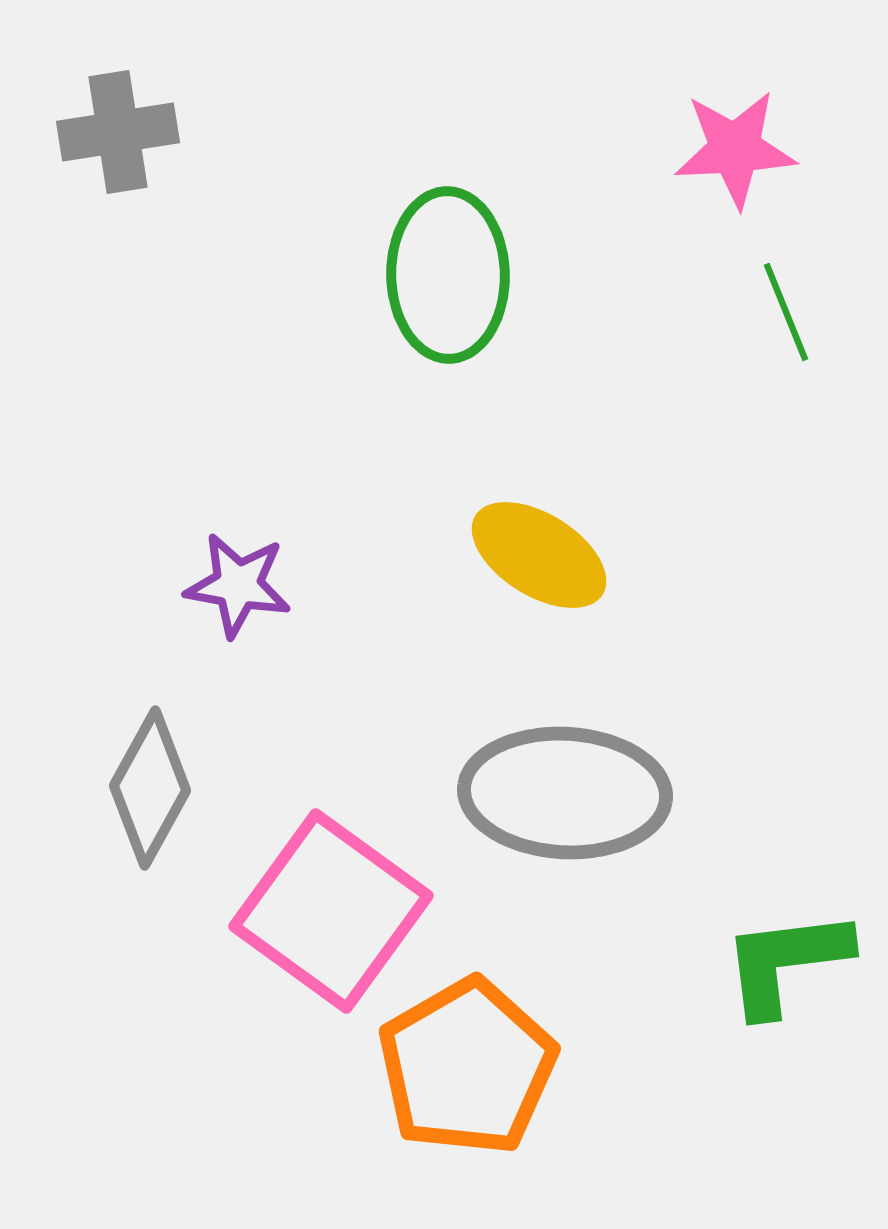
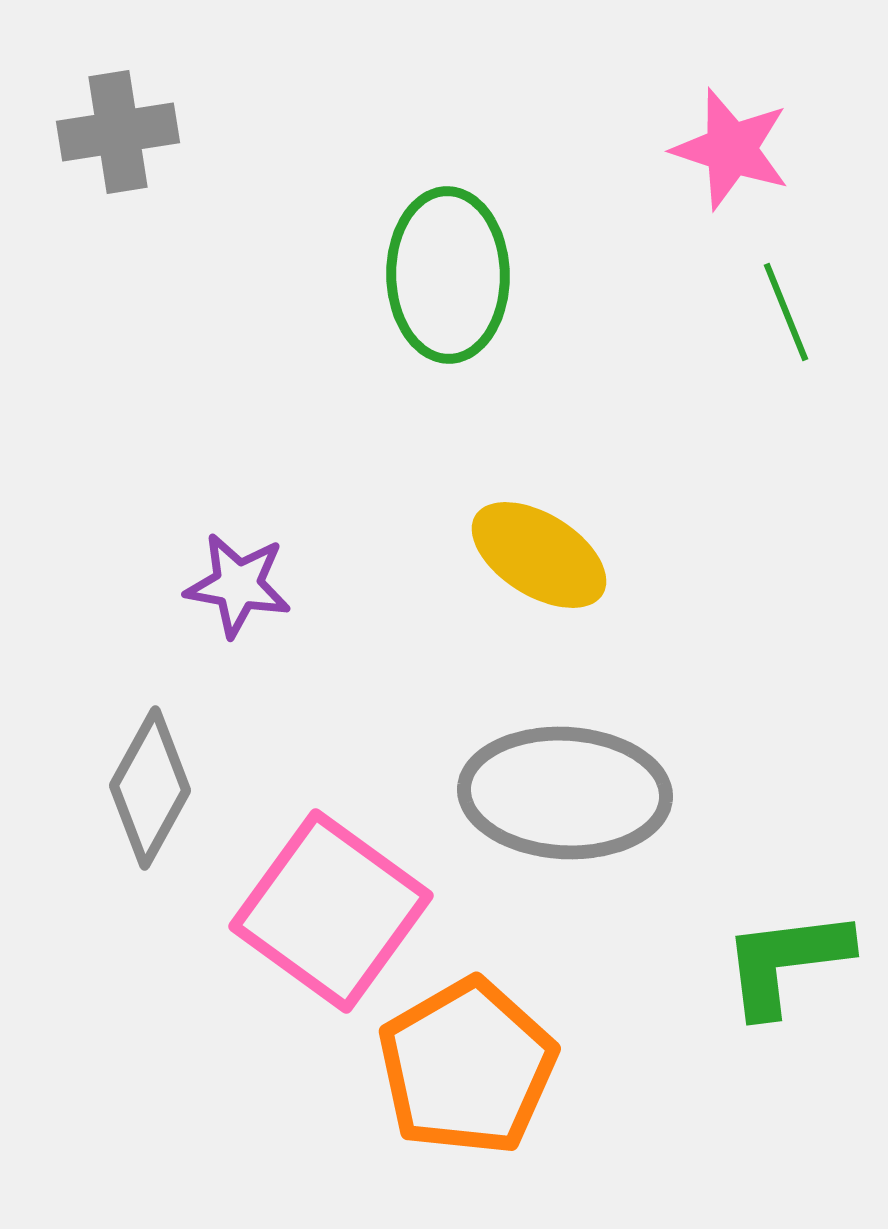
pink star: moved 4 px left; rotated 21 degrees clockwise
